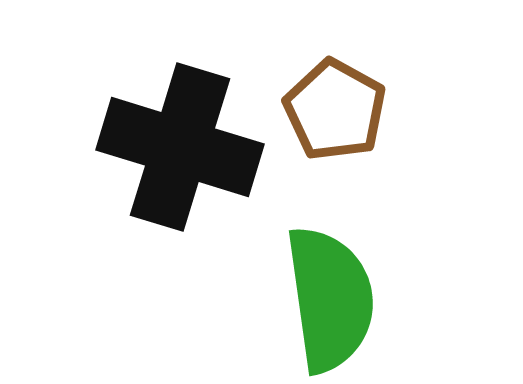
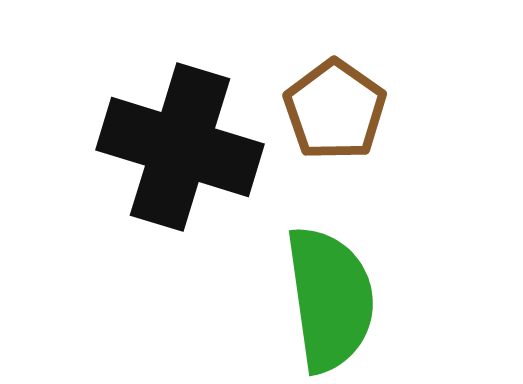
brown pentagon: rotated 6 degrees clockwise
